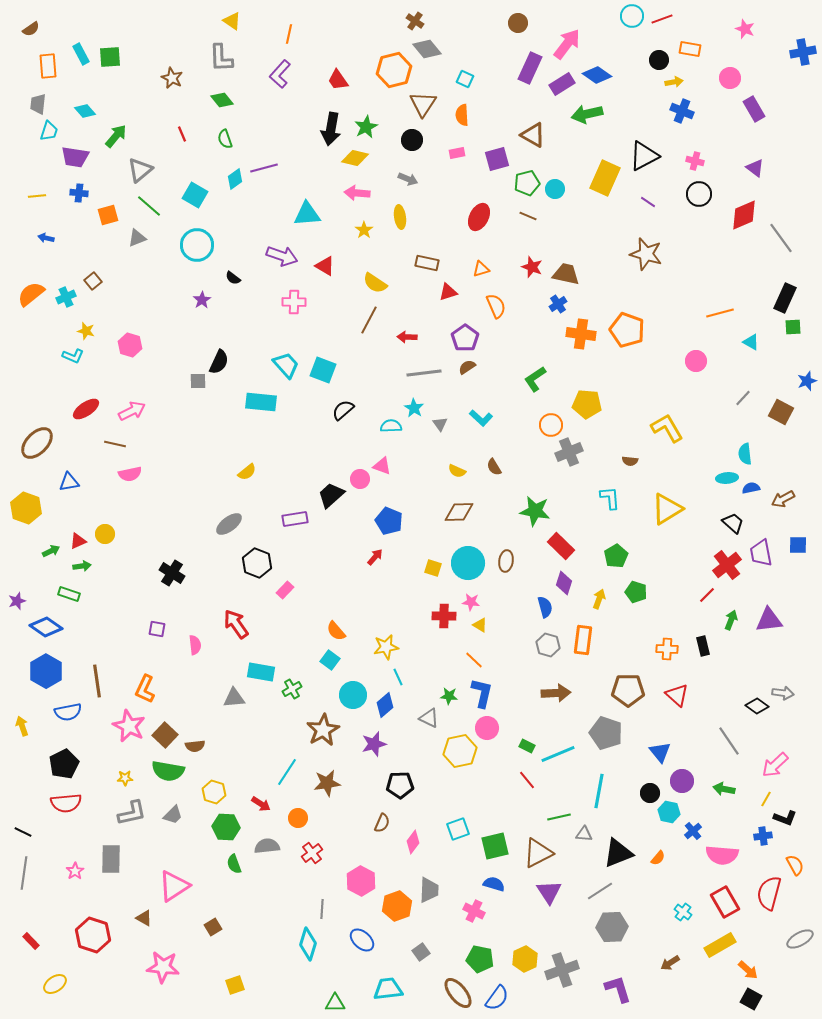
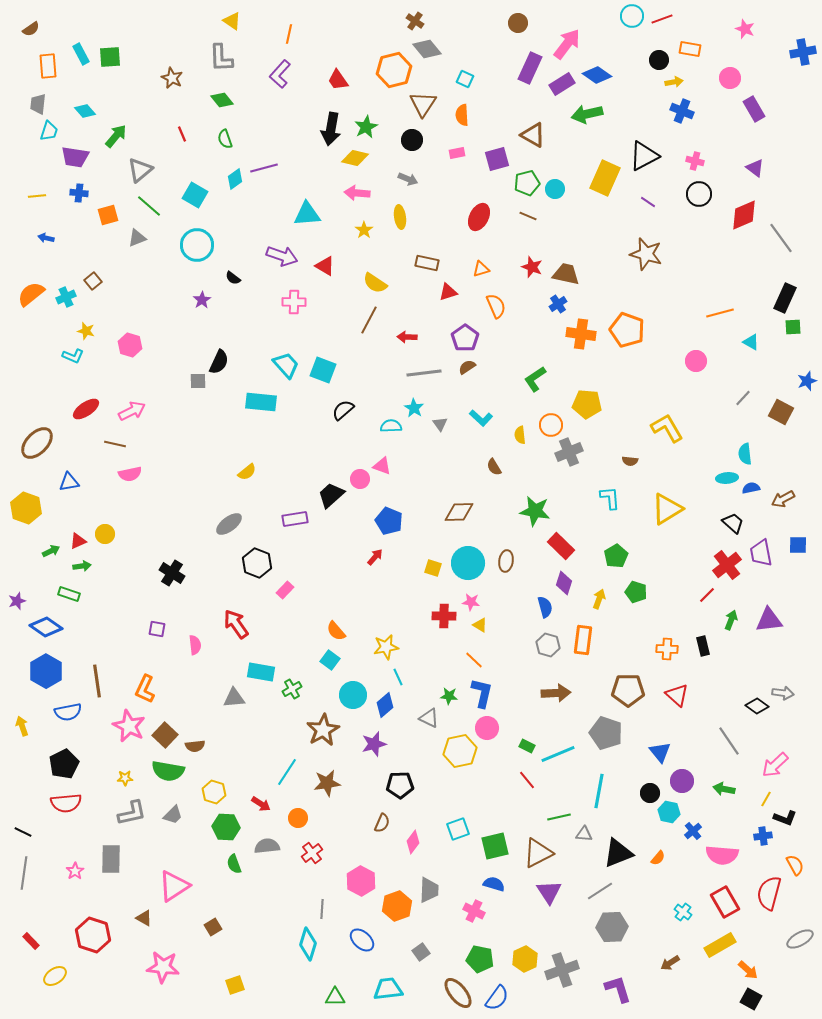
yellow semicircle at (457, 471): moved 63 px right, 36 px up; rotated 60 degrees clockwise
yellow ellipse at (55, 984): moved 8 px up
green triangle at (335, 1003): moved 6 px up
